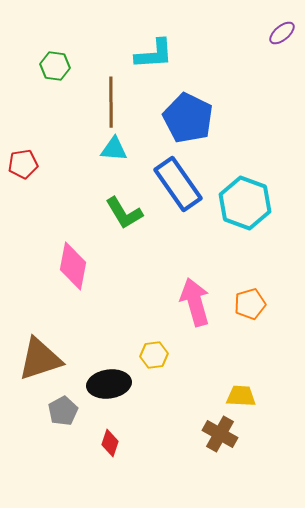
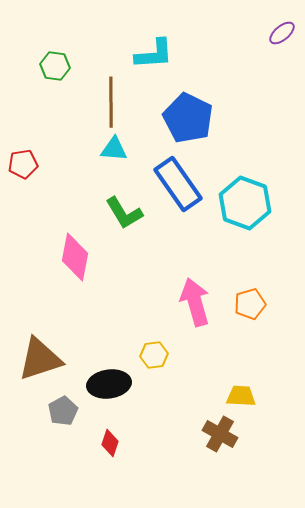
pink diamond: moved 2 px right, 9 px up
